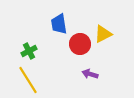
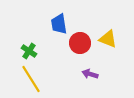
yellow triangle: moved 5 px right, 5 px down; rotated 48 degrees clockwise
red circle: moved 1 px up
green cross: rotated 28 degrees counterclockwise
yellow line: moved 3 px right, 1 px up
